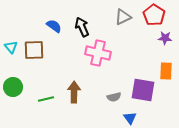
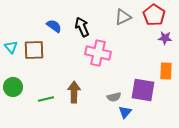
blue triangle: moved 5 px left, 6 px up; rotated 16 degrees clockwise
